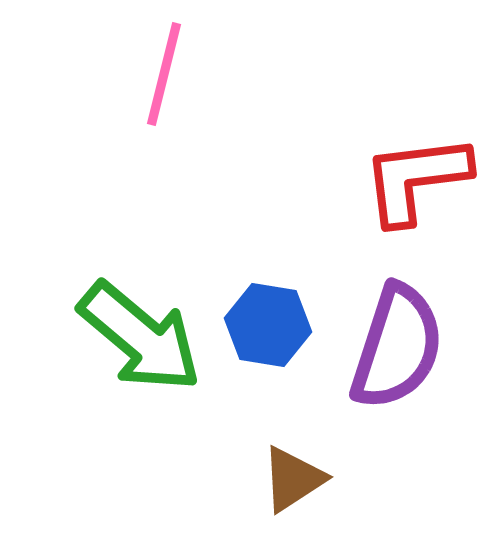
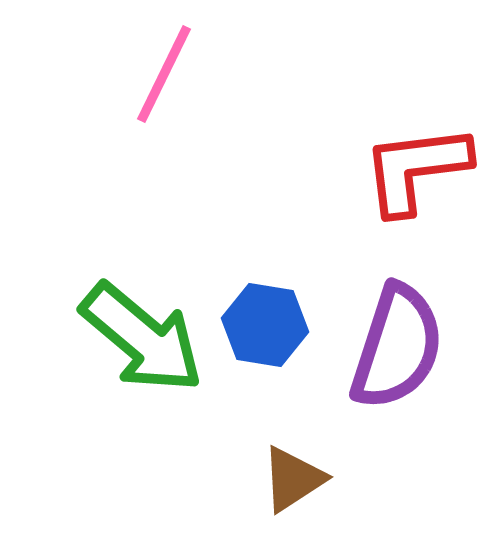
pink line: rotated 12 degrees clockwise
red L-shape: moved 10 px up
blue hexagon: moved 3 px left
green arrow: moved 2 px right, 1 px down
